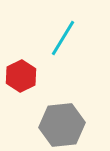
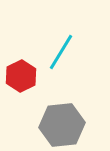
cyan line: moved 2 px left, 14 px down
